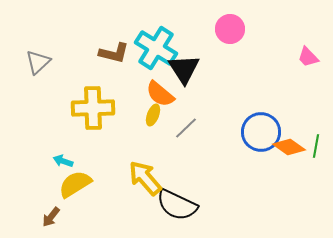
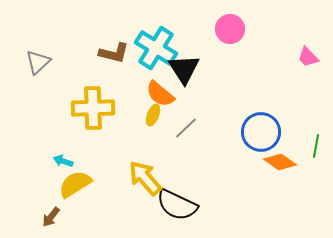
orange diamond: moved 9 px left, 15 px down
